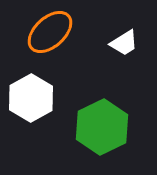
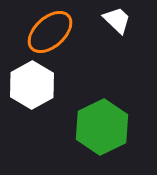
white trapezoid: moved 7 px left, 23 px up; rotated 104 degrees counterclockwise
white hexagon: moved 1 px right, 13 px up
